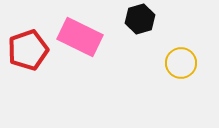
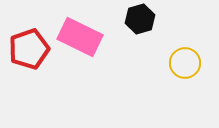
red pentagon: moved 1 px right, 1 px up
yellow circle: moved 4 px right
